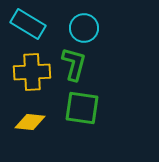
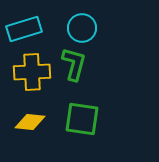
cyan rectangle: moved 4 px left, 5 px down; rotated 48 degrees counterclockwise
cyan circle: moved 2 px left
green square: moved 11 px down
